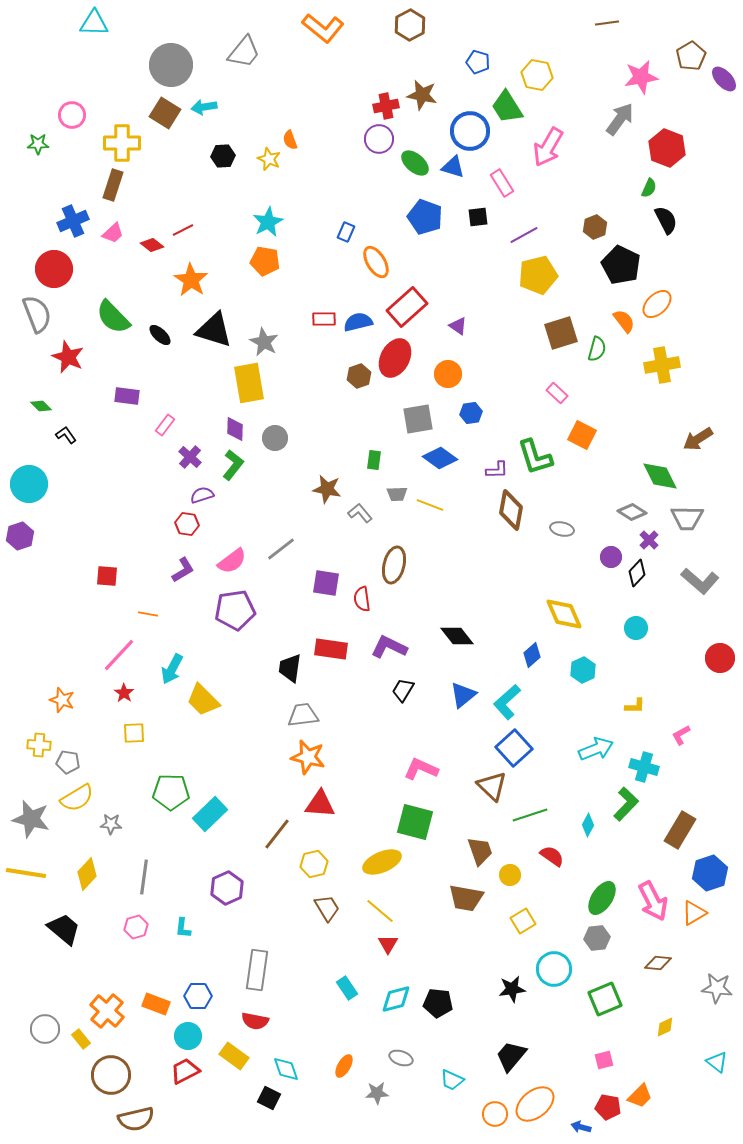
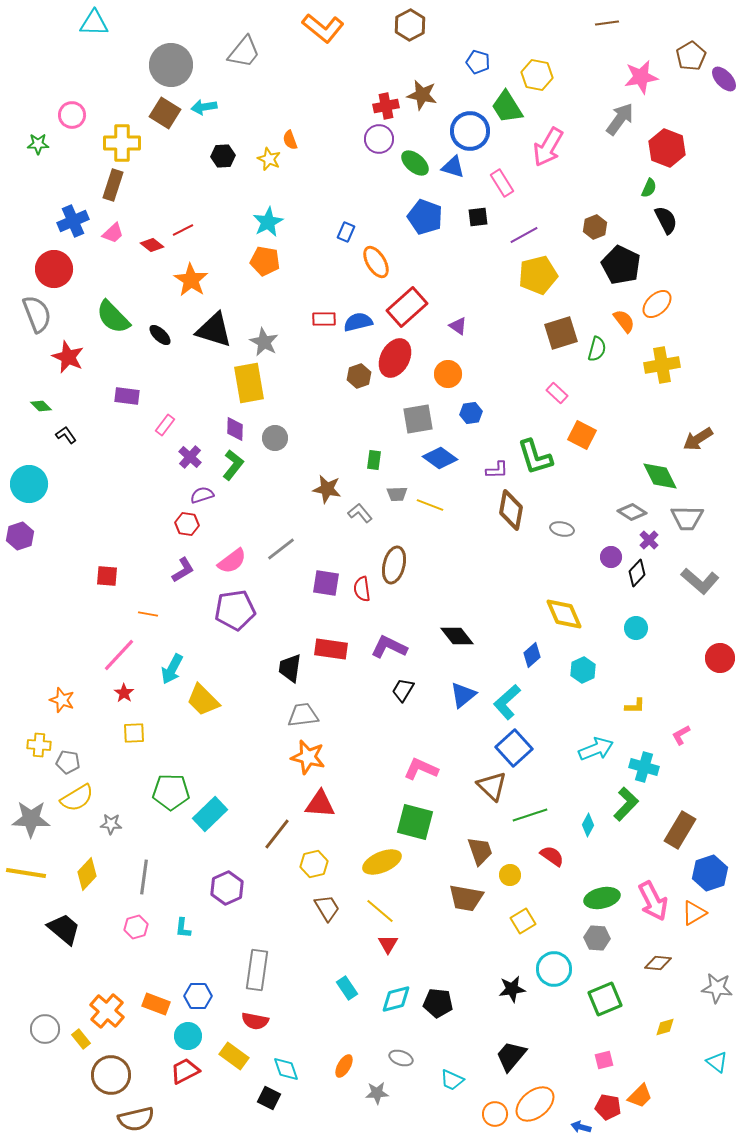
red semicircle at (362, 599): moved 10 px up
gray star at (31, 819): rotated 12 degrees counterclockwise
green ellipse at (602, 898): rotated 44 degrees clockwise
gray hexagon at (597, 938): rotated 10 degrees clockwise
yellow diamond at (665, 1027): rotated 10 degrees clockwise
